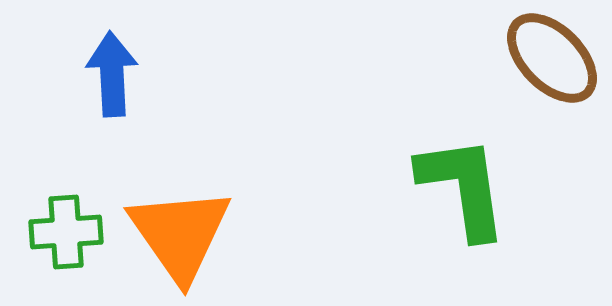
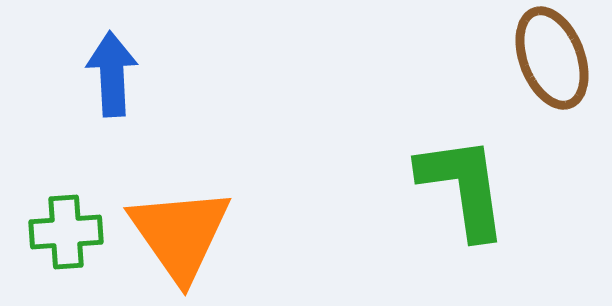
brown ellipse: rotated 24 degrees clockwise
